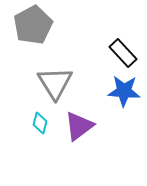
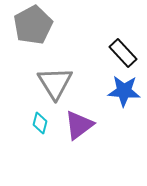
purple triangle: moved 1 px up
